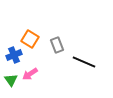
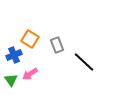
black line: rotated 20 degrees clockwise
